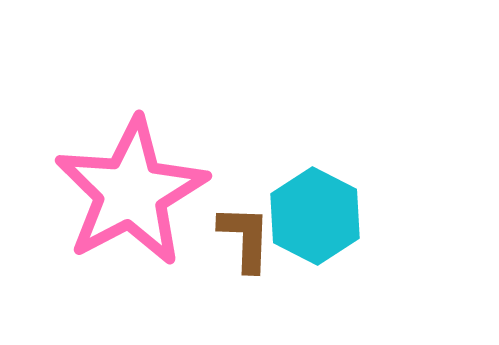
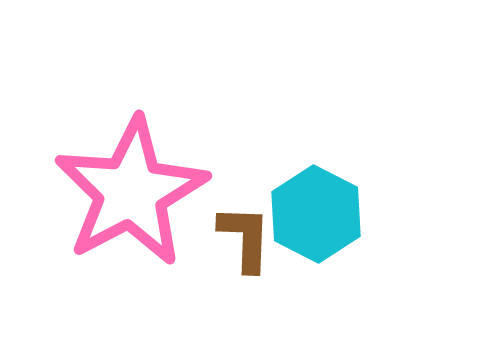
cyan hexagon: moved 1 px right, 2 px up
